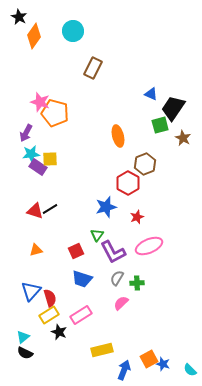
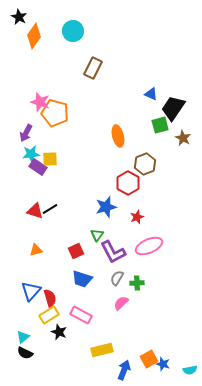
pink rectangle at (81, 315): rotated 60 degrees clockwise
cyan semicircle at (190, 370): rotated 56 degrees counterclockwise
